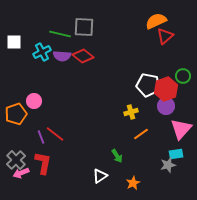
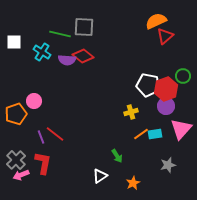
cyan cross: rotated 30 degrees counterclockwise
purple semicircle: moved 5 px right, 4 px down
cyan rectangle: moved 21 px left, 20 px up
pink arrow: moved 2 px down
